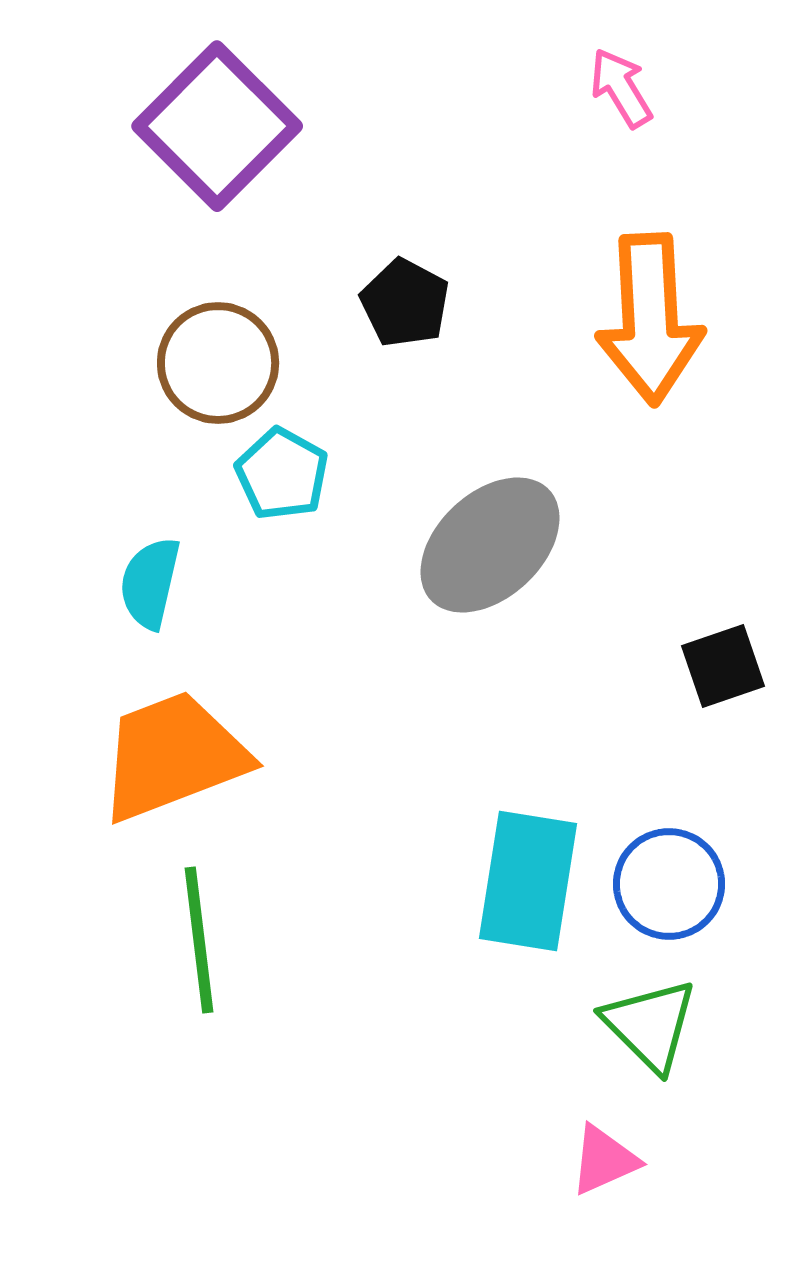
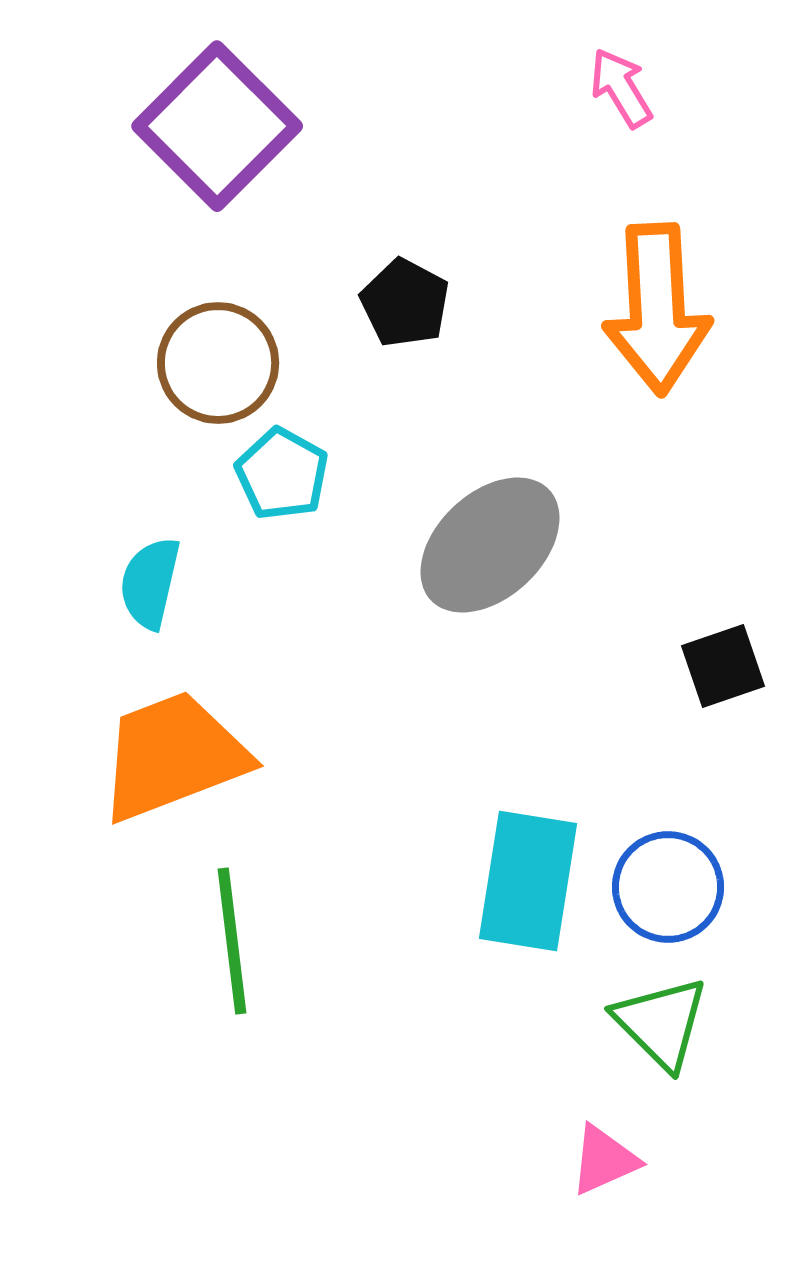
orange arrow: moved 7 px right, 10 px up
blue circle: moved 1 px left, 3 px down
green line: moved 33 px right, 1 px down
green triangle: moved 11 px right, 2 px up
